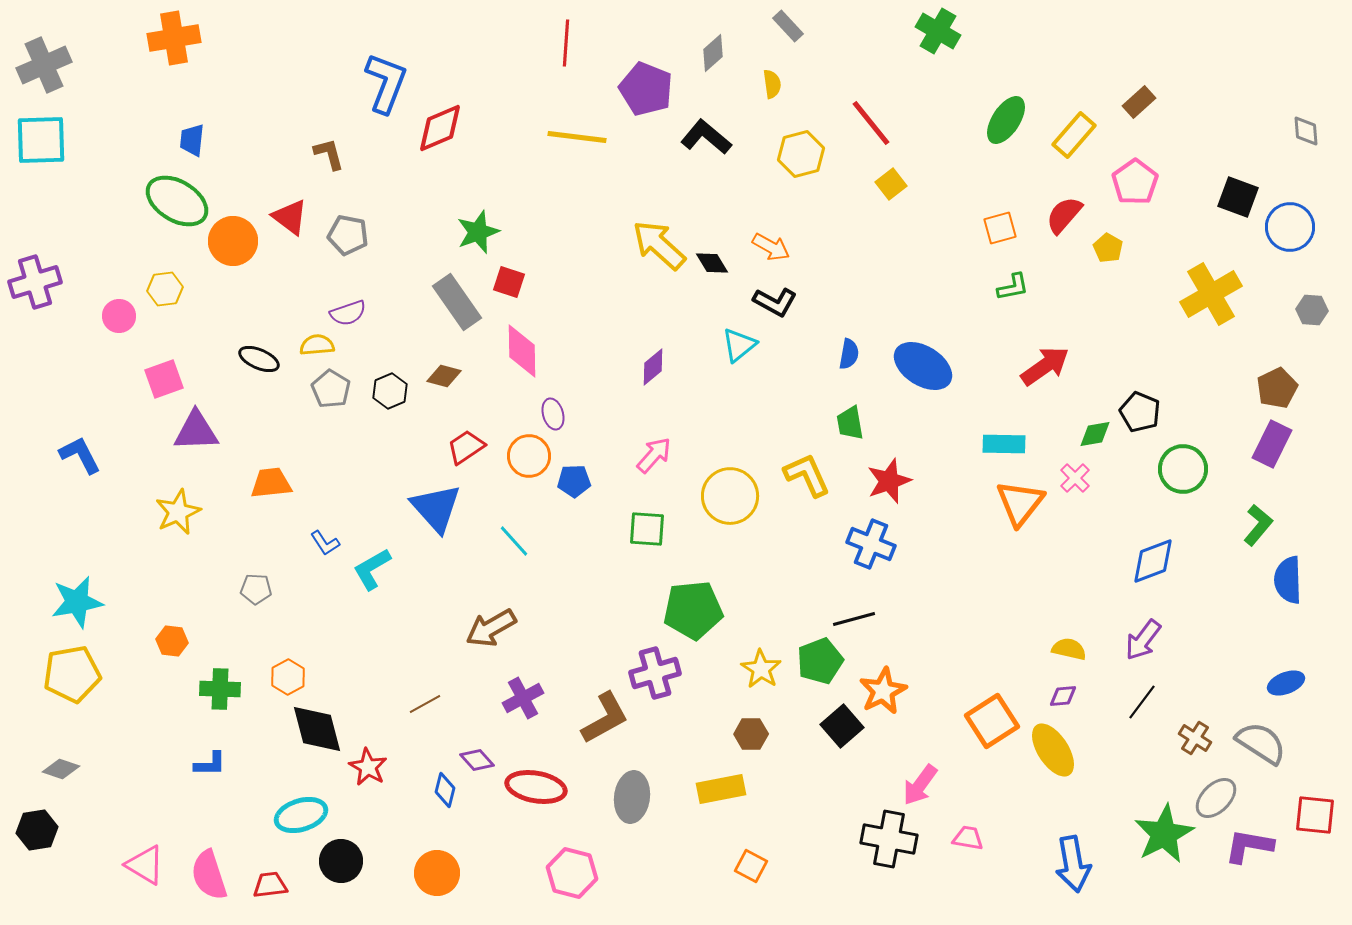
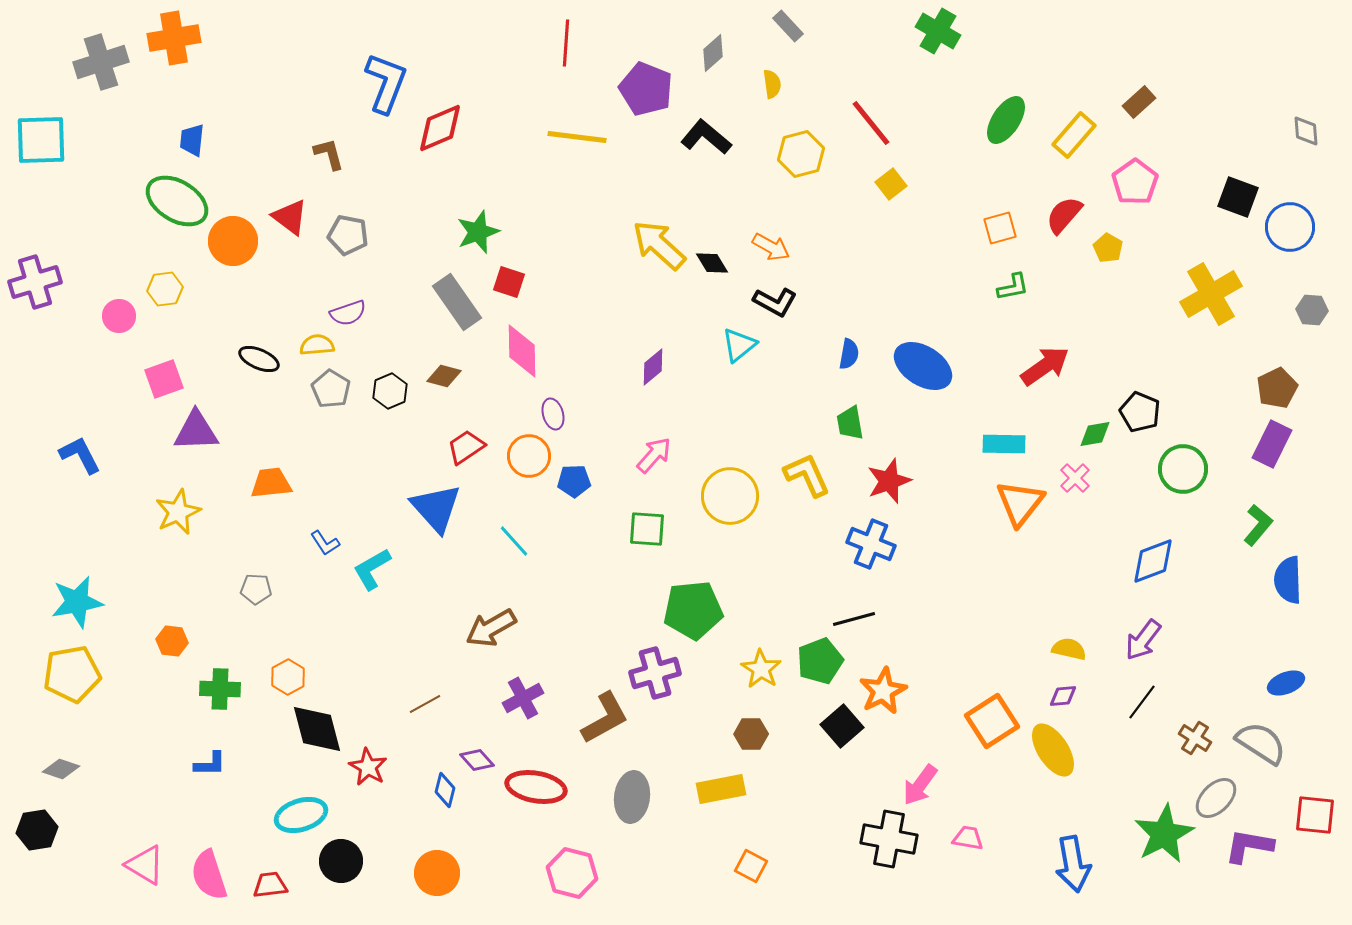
gray cross at (44, 65): moved 57 px right, 3 px up; rotated 6 degrees clockwise
